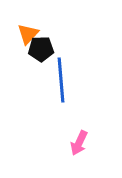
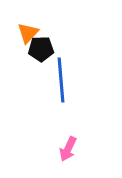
orange triangle: moved 1 px up
pink arrow: moved 11 px left, 6 px down
